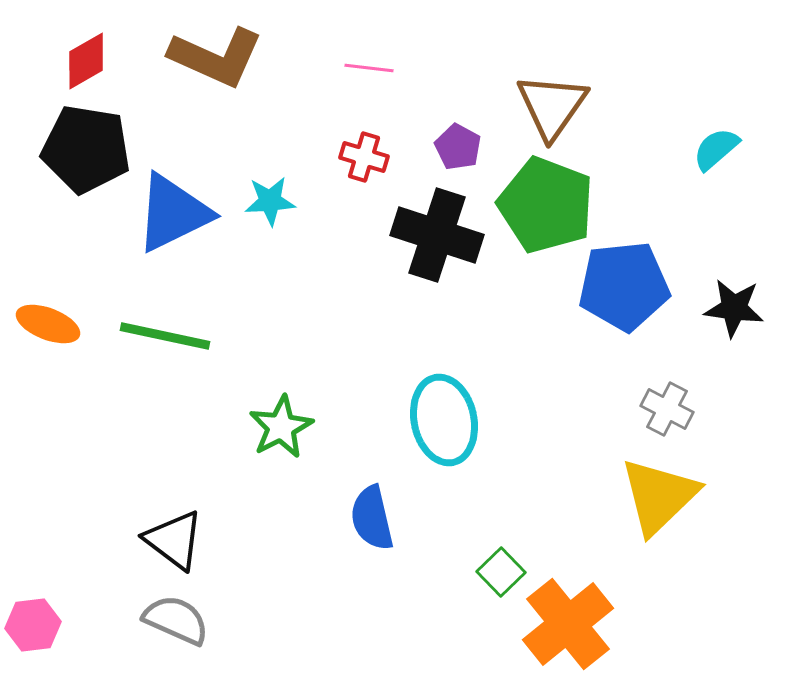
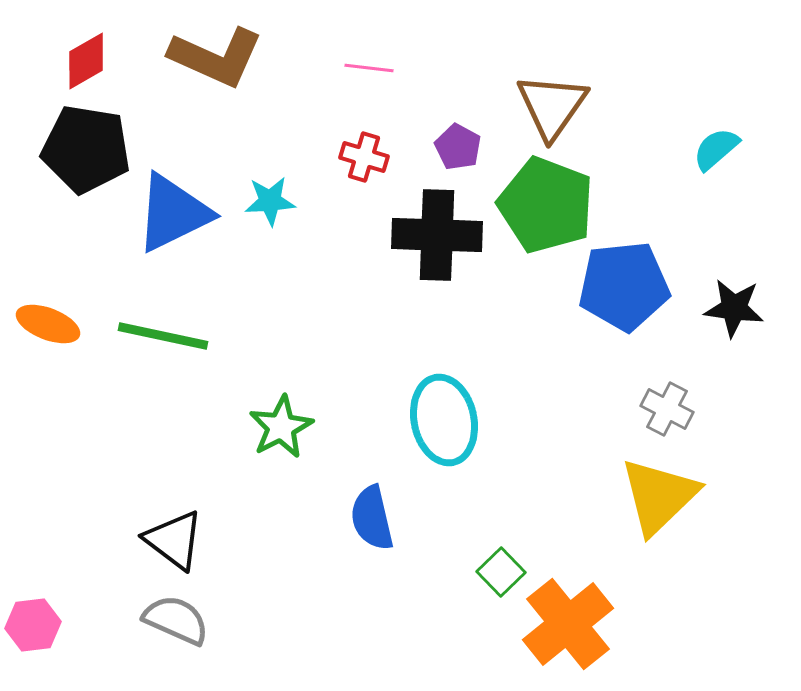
black cross: rotated 16 degrees counterclockwise
green line: moved 2 px left
